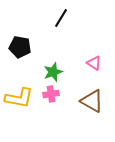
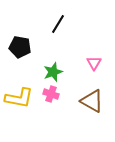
black line: moved 3 px left, 6 px down
pink triangle: rotated 28 degrees clockwise
pink cross: rotated 28 degrees clockwise
